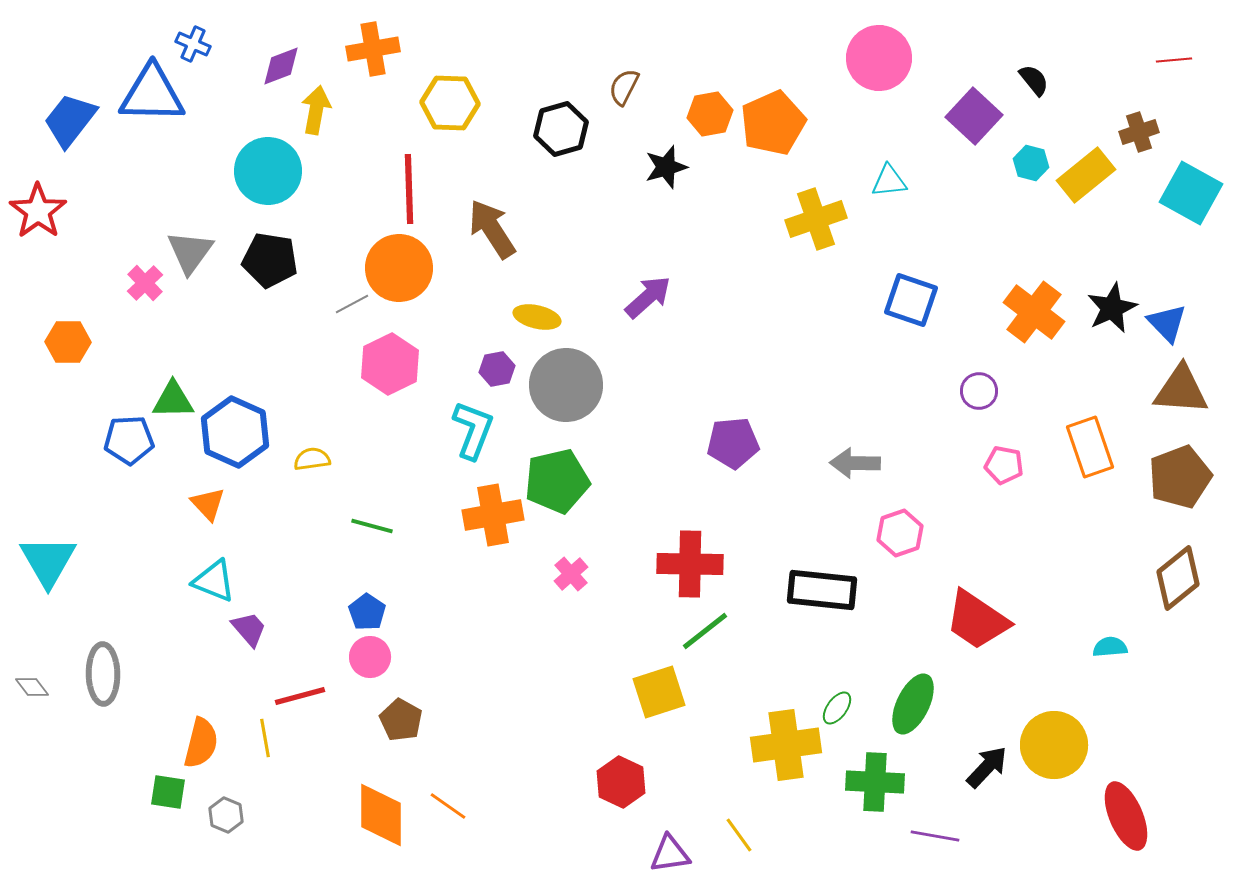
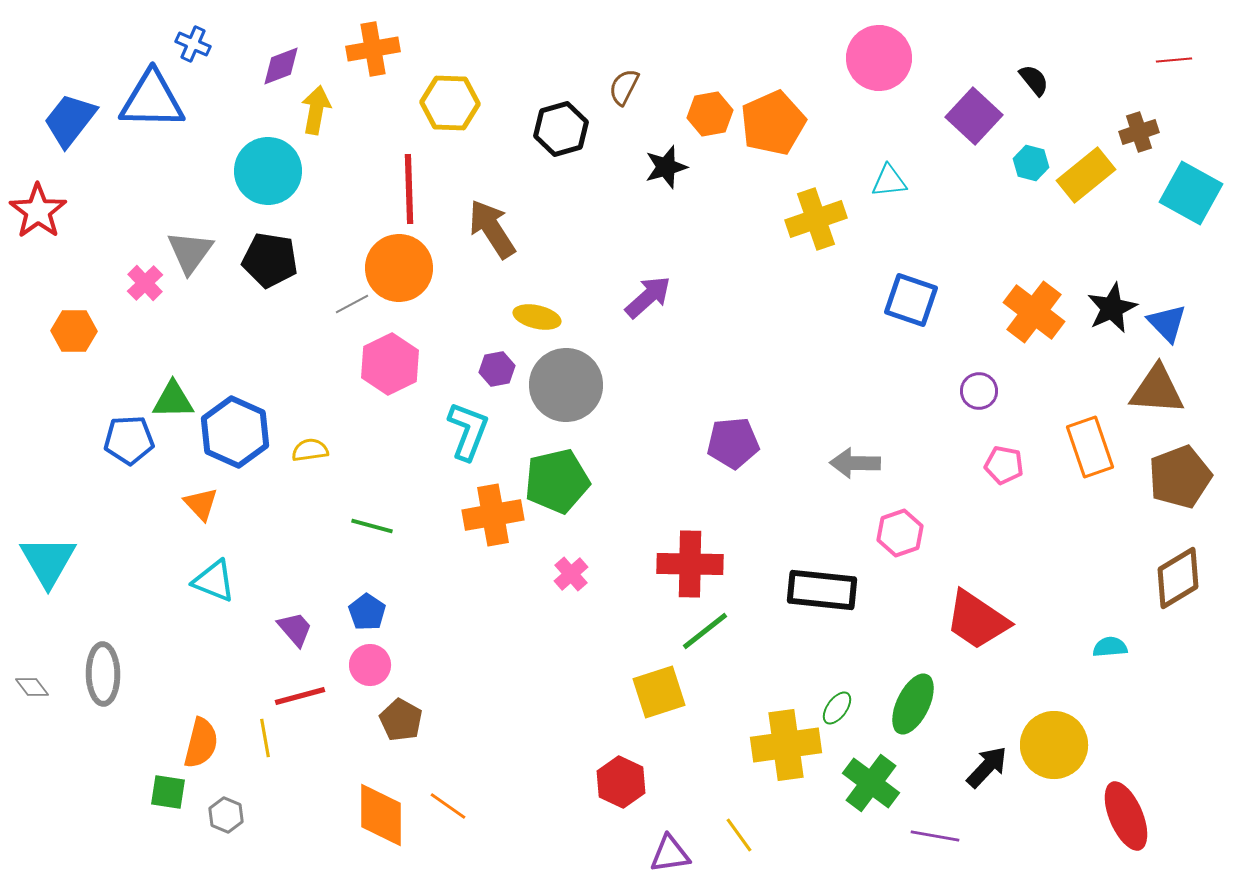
blue triangle at (152, 94): moved 6 px down
orange hexagon at (68, 342): moved 6 px right, 11 px up
brown triangle at (1181, 390): moved 24 px left
cyan L-shape at (473, 430): moved 5 px left, 1 px down
yellow semicircle at (312, 459): moved 2 px left, 9 px up
orange triangle at (208, 504): moved 7 px left
brown diamond at (1178, 578): rotated 8 degrees clockwise
purple trapezoid at (249, 629): moved 46 px right
pink circle at (370, 657): moved 8 px down
green cross at (875, 782): moved 4 px left, 1 px down; rotated 34 degrees clockwise
